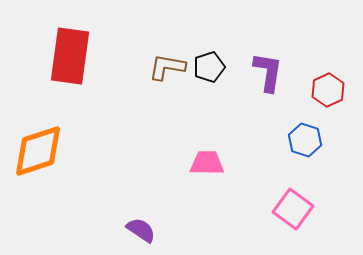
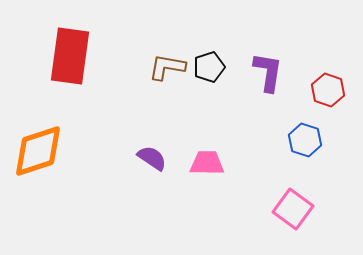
red hexagon: rotated 16 degrees counterclockwise
purple semicircle: moved 11 px right, 72 px up
